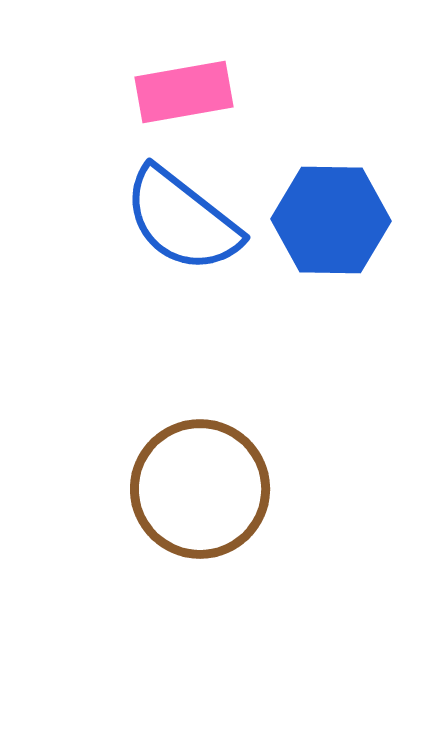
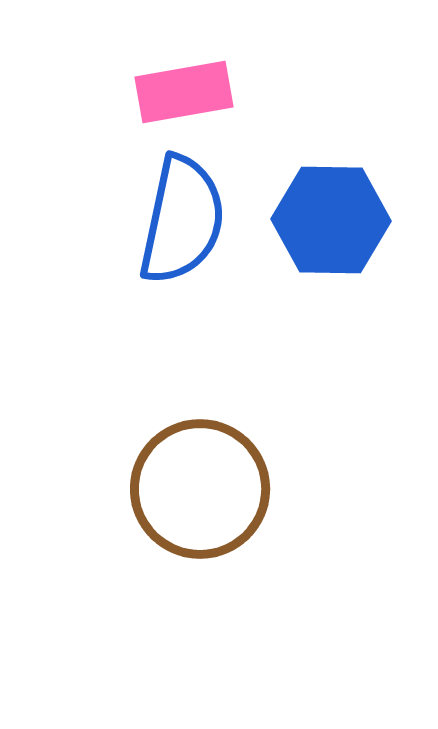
blue semicircle: rotated 116 degrees counterclockwise
